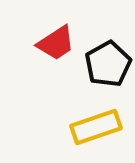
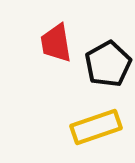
red trapezoid: rotated 114 degrees clockwise
